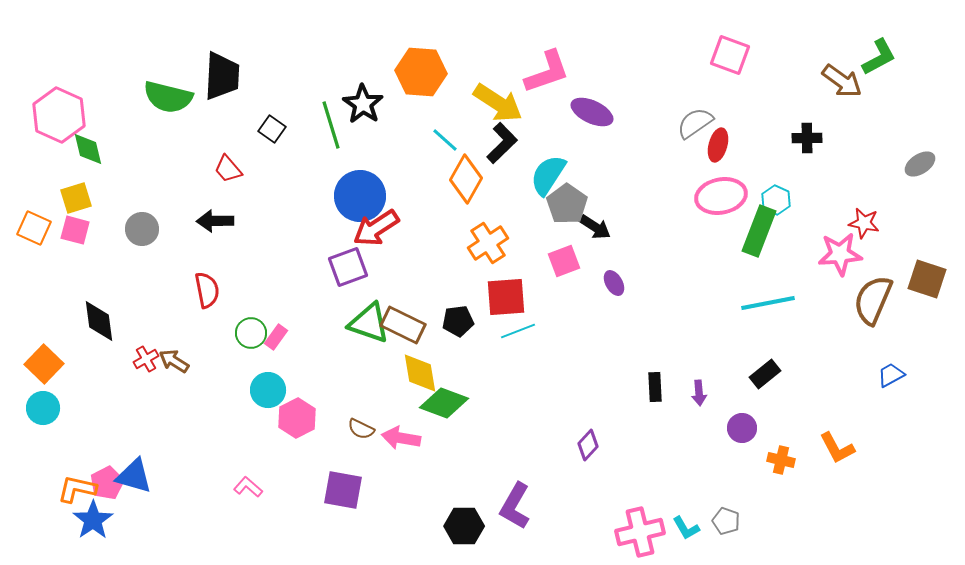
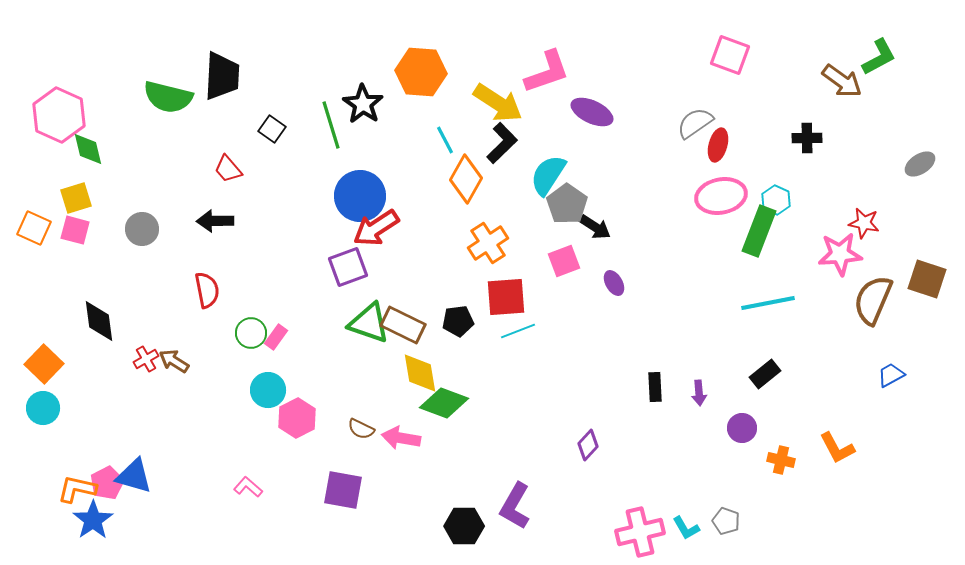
cyan line at (445, 140): rotated 20 degrees clockwise
